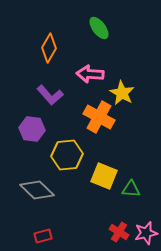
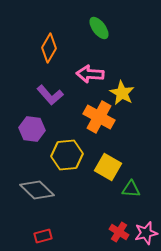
yellow square: moved 4 px right, 9 px up; rotated 8 degrees clockwise
